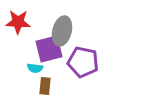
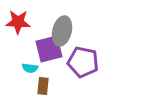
cyan semicircle: moved 5 px left
brown rectangle: moved 2 px left
